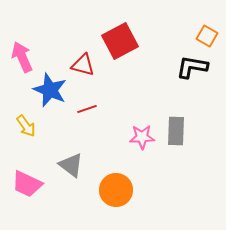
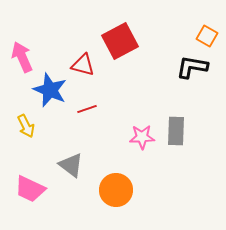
yellow arrow: rotated 10 degrees clockwise
pink trapezoid: moved 3 px right, 5 px down
